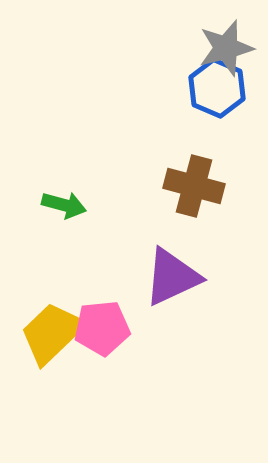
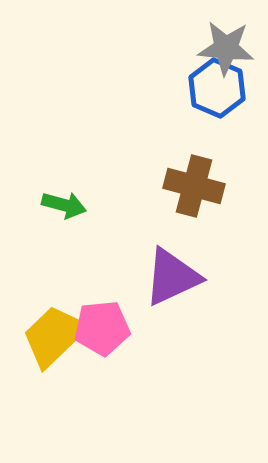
gray star: rotated 20 degrees clockwise
yellow trapezoid: moved 2 px right, 3 px down
